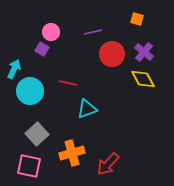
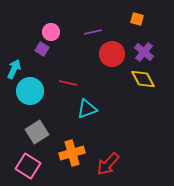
gray square: moved 2 px up; rotated 10 degrees clockwise
pink square: moved 1 px left; rotated 20 degrees clockwise
